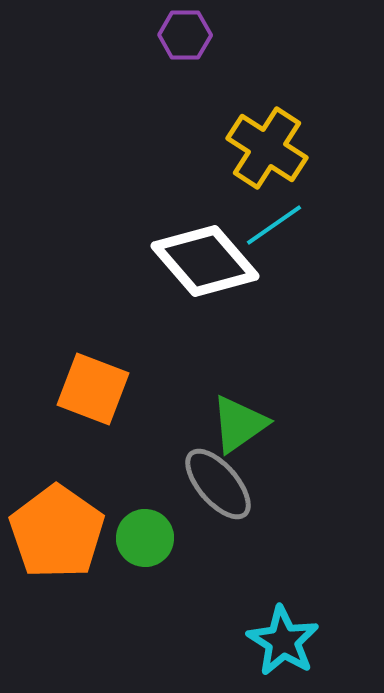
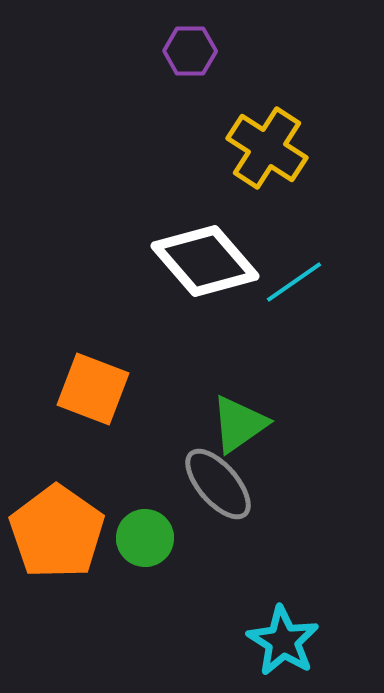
purple hexagon: moved 5 px right, 16 px down
cyan line: moved 20 px right, 57 px down
